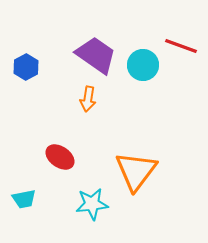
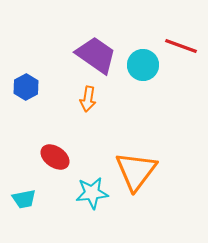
blue hexagon: moved 20 px down
red ellipse: moved 5 px left
cyan star: moved 11 px up
